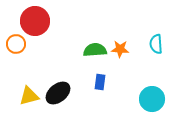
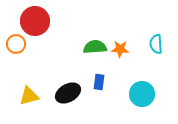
green semicircle: moved 3 px up
blue rectangle: moved 1 px left
black ellipse: moved 10 px right; rotated 10 degrees clockwise
cyan circle: moved 10 px left, 5 px up
